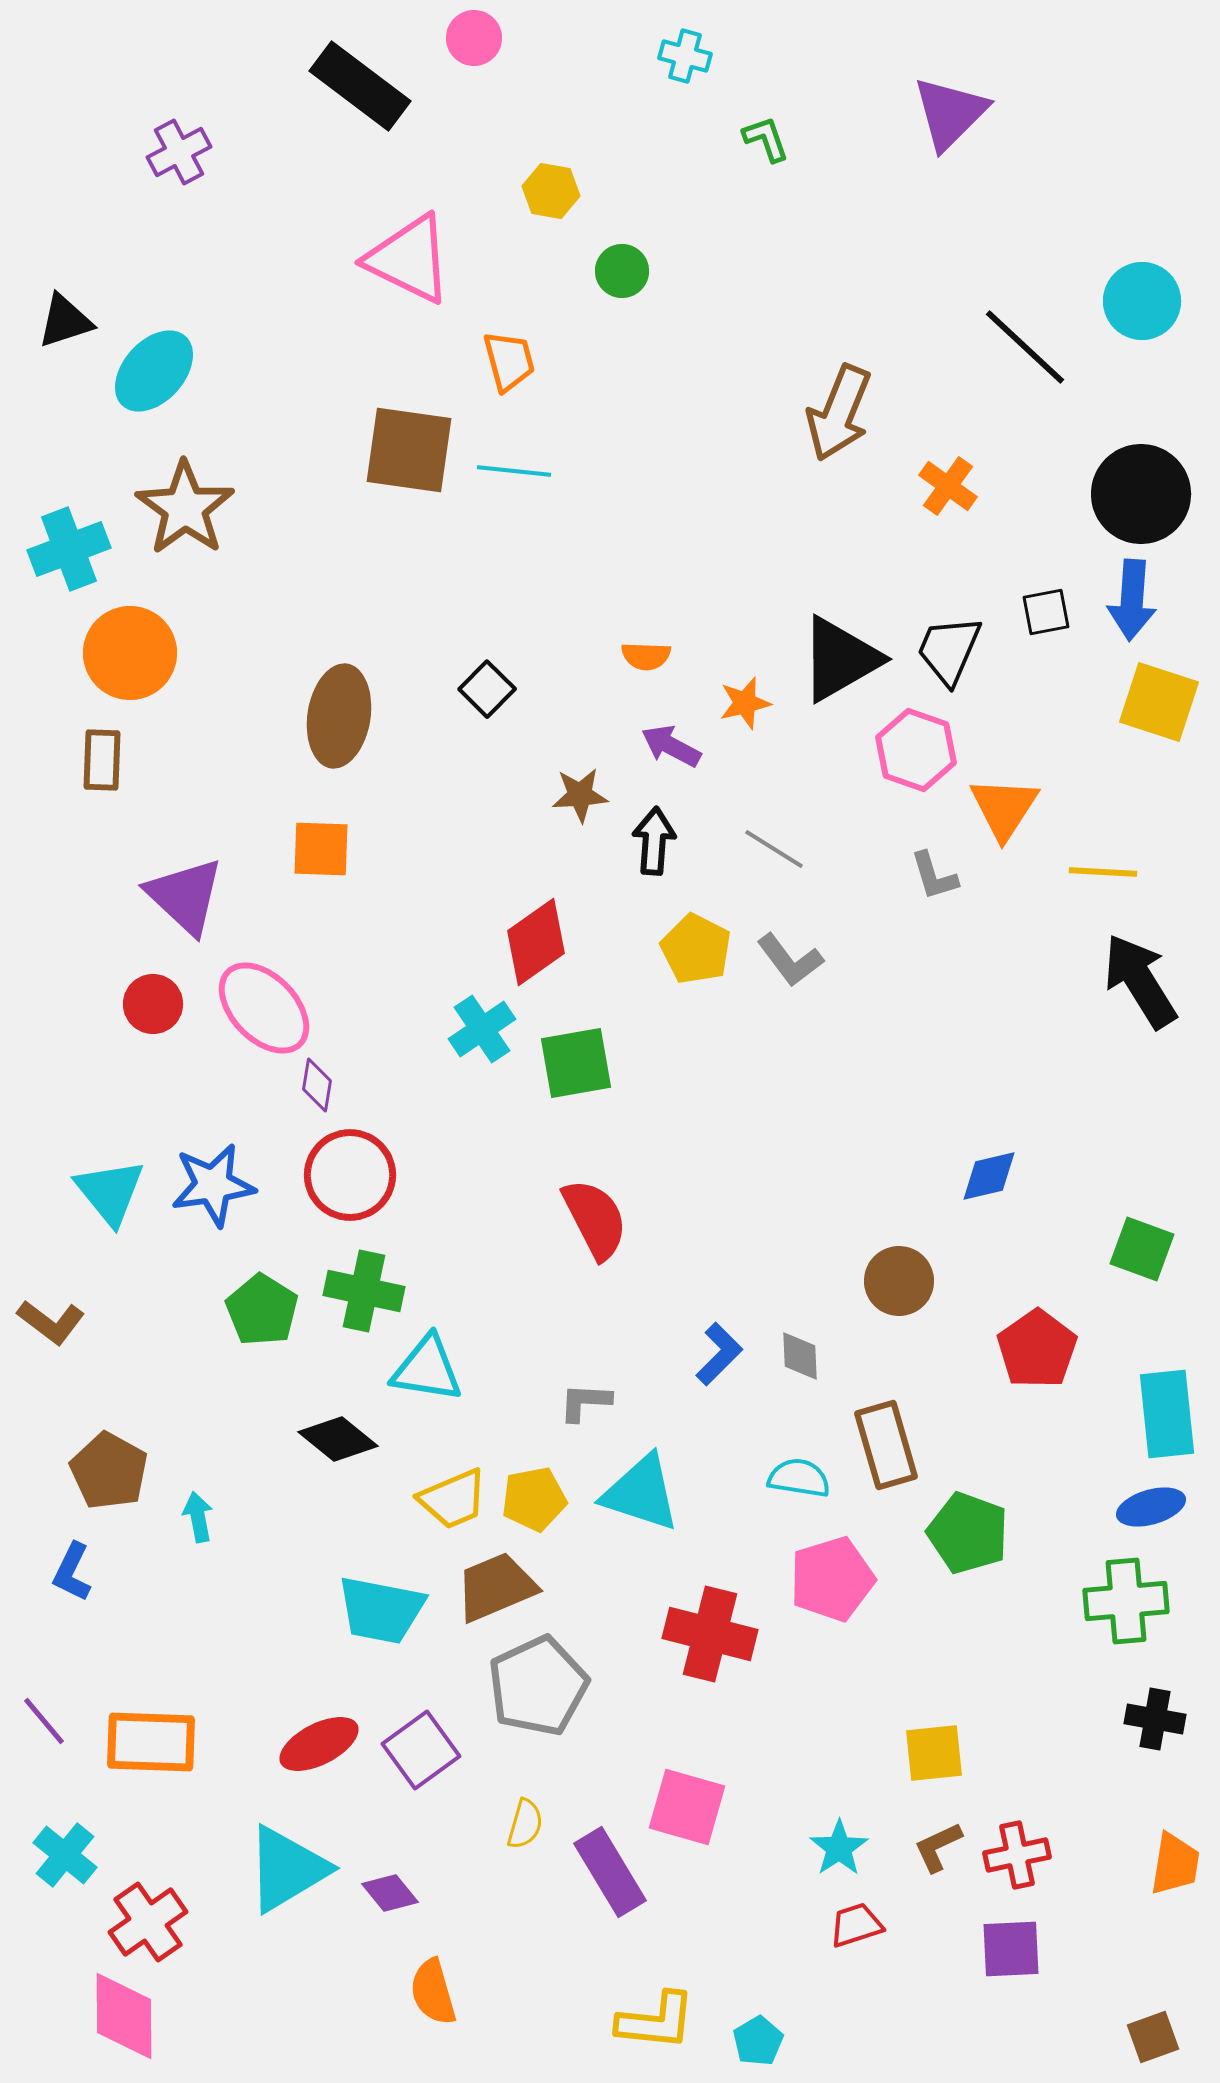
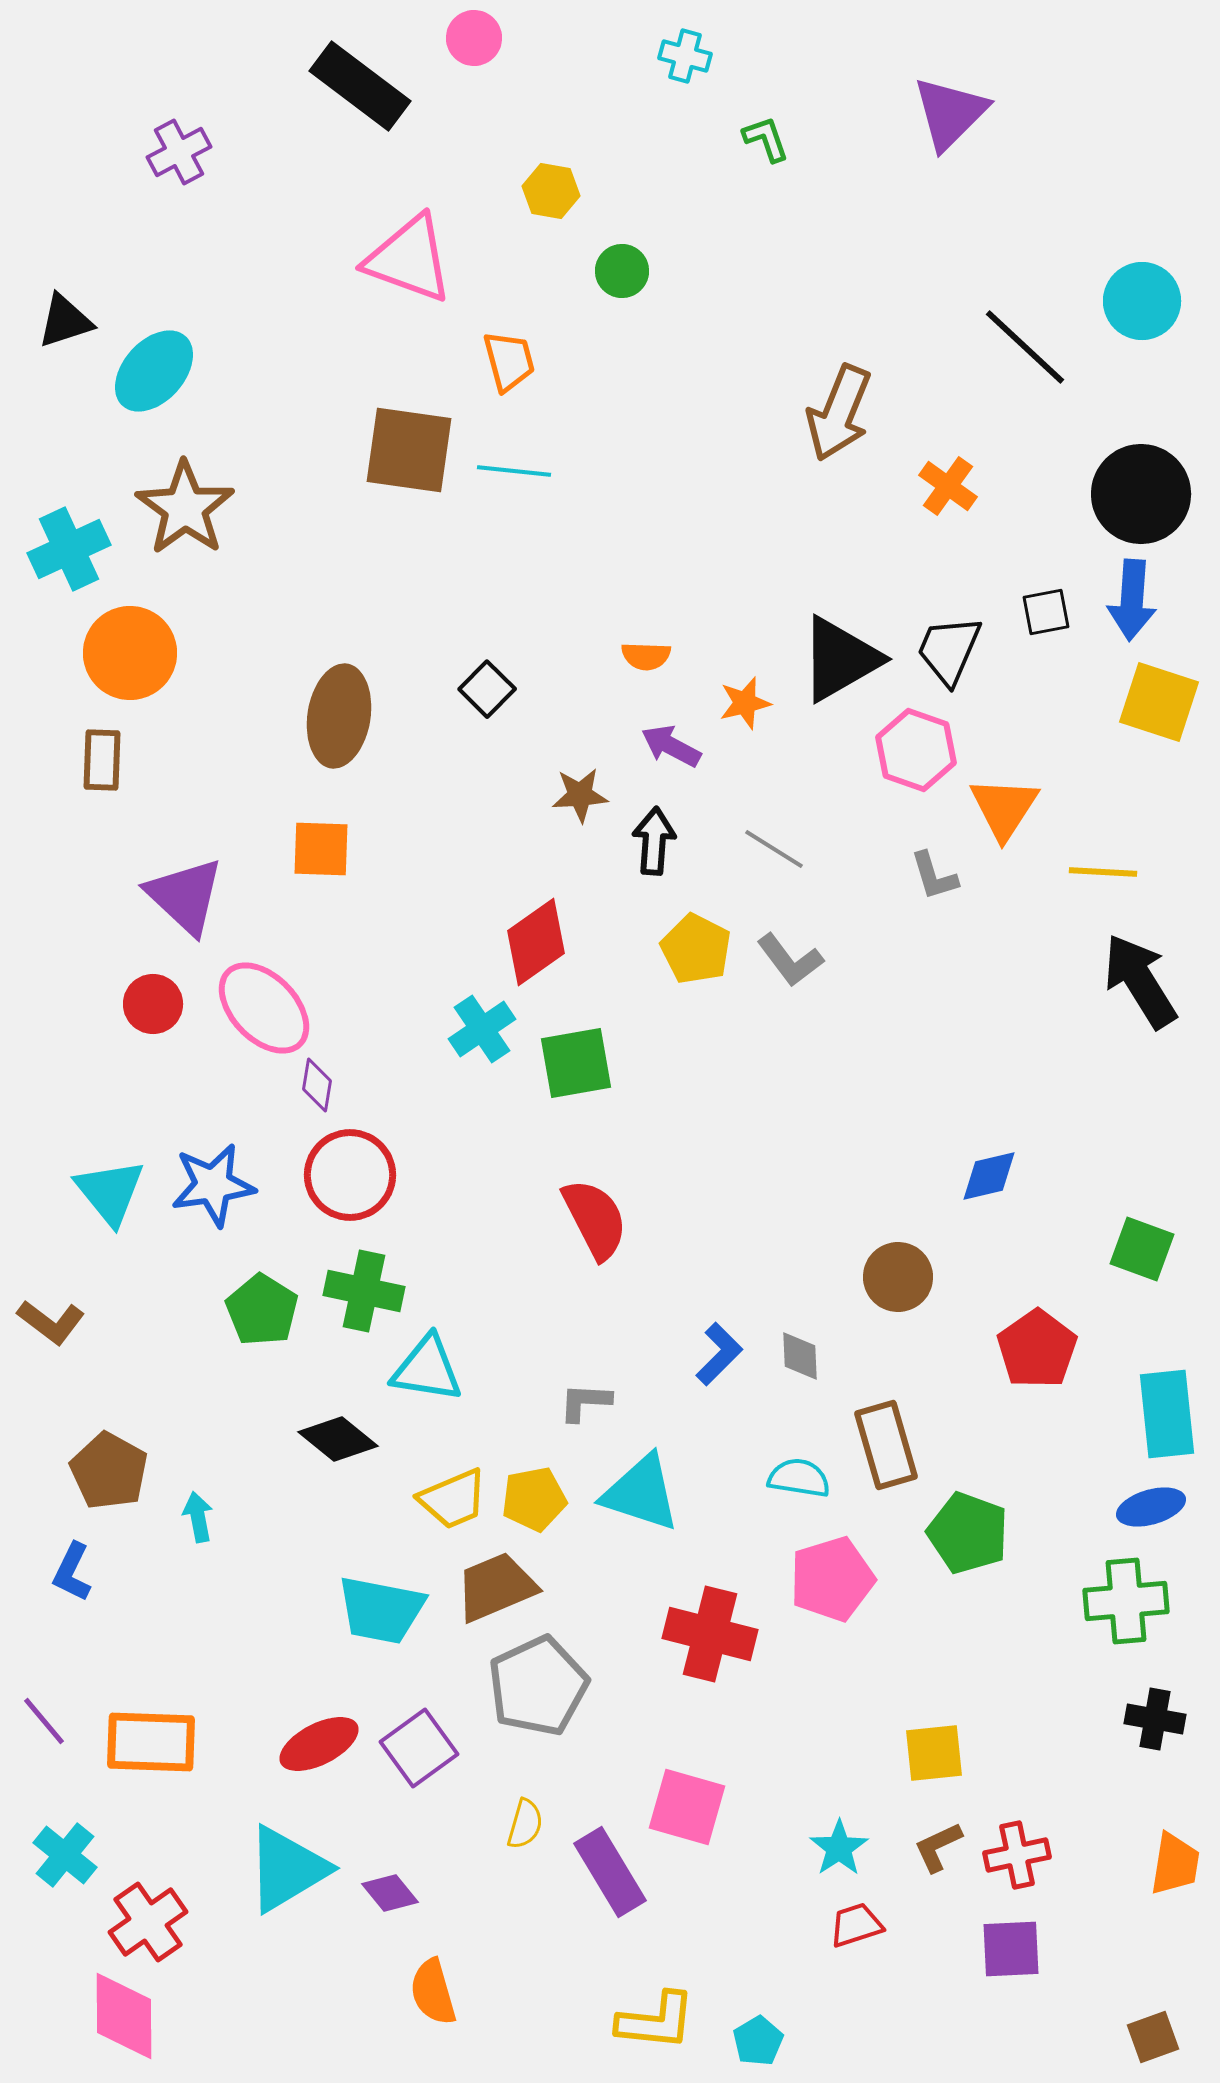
pink triangle at (409, 259): rotated 6 degrees counterclockwise
cyan cross at (69, 549): rotated 4 degrees counterclockwise
brown circle at (899, 1281): moved 1 px left, 4 px up
purple square at (421, 1750): moved 2 px left, 2 px up
